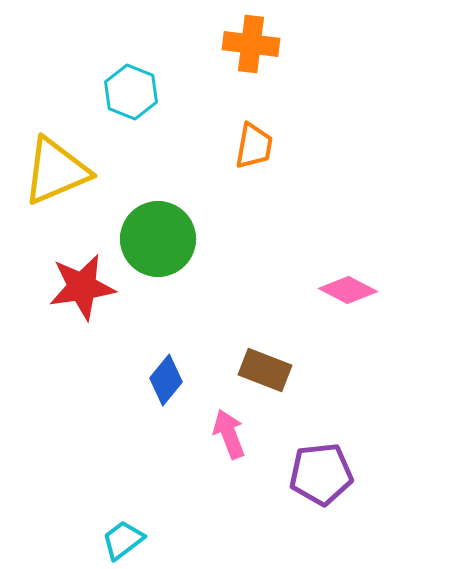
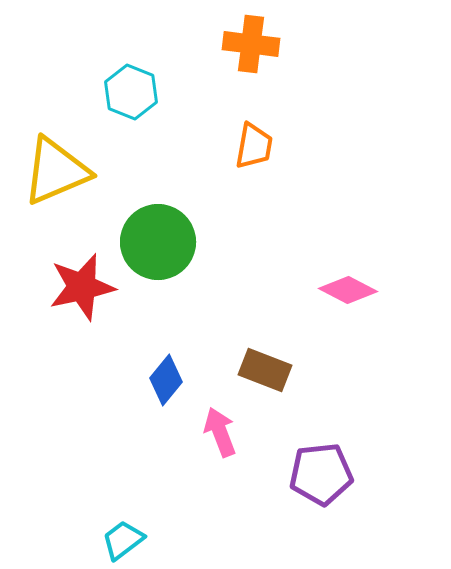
green circle: moved 3 px down
red star: rotated 4 degrees counterclockwise
pink arrow: moved 9 px left, 2 px up
